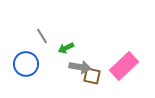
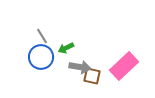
blue circle: moved 15 px right, 7 px up
